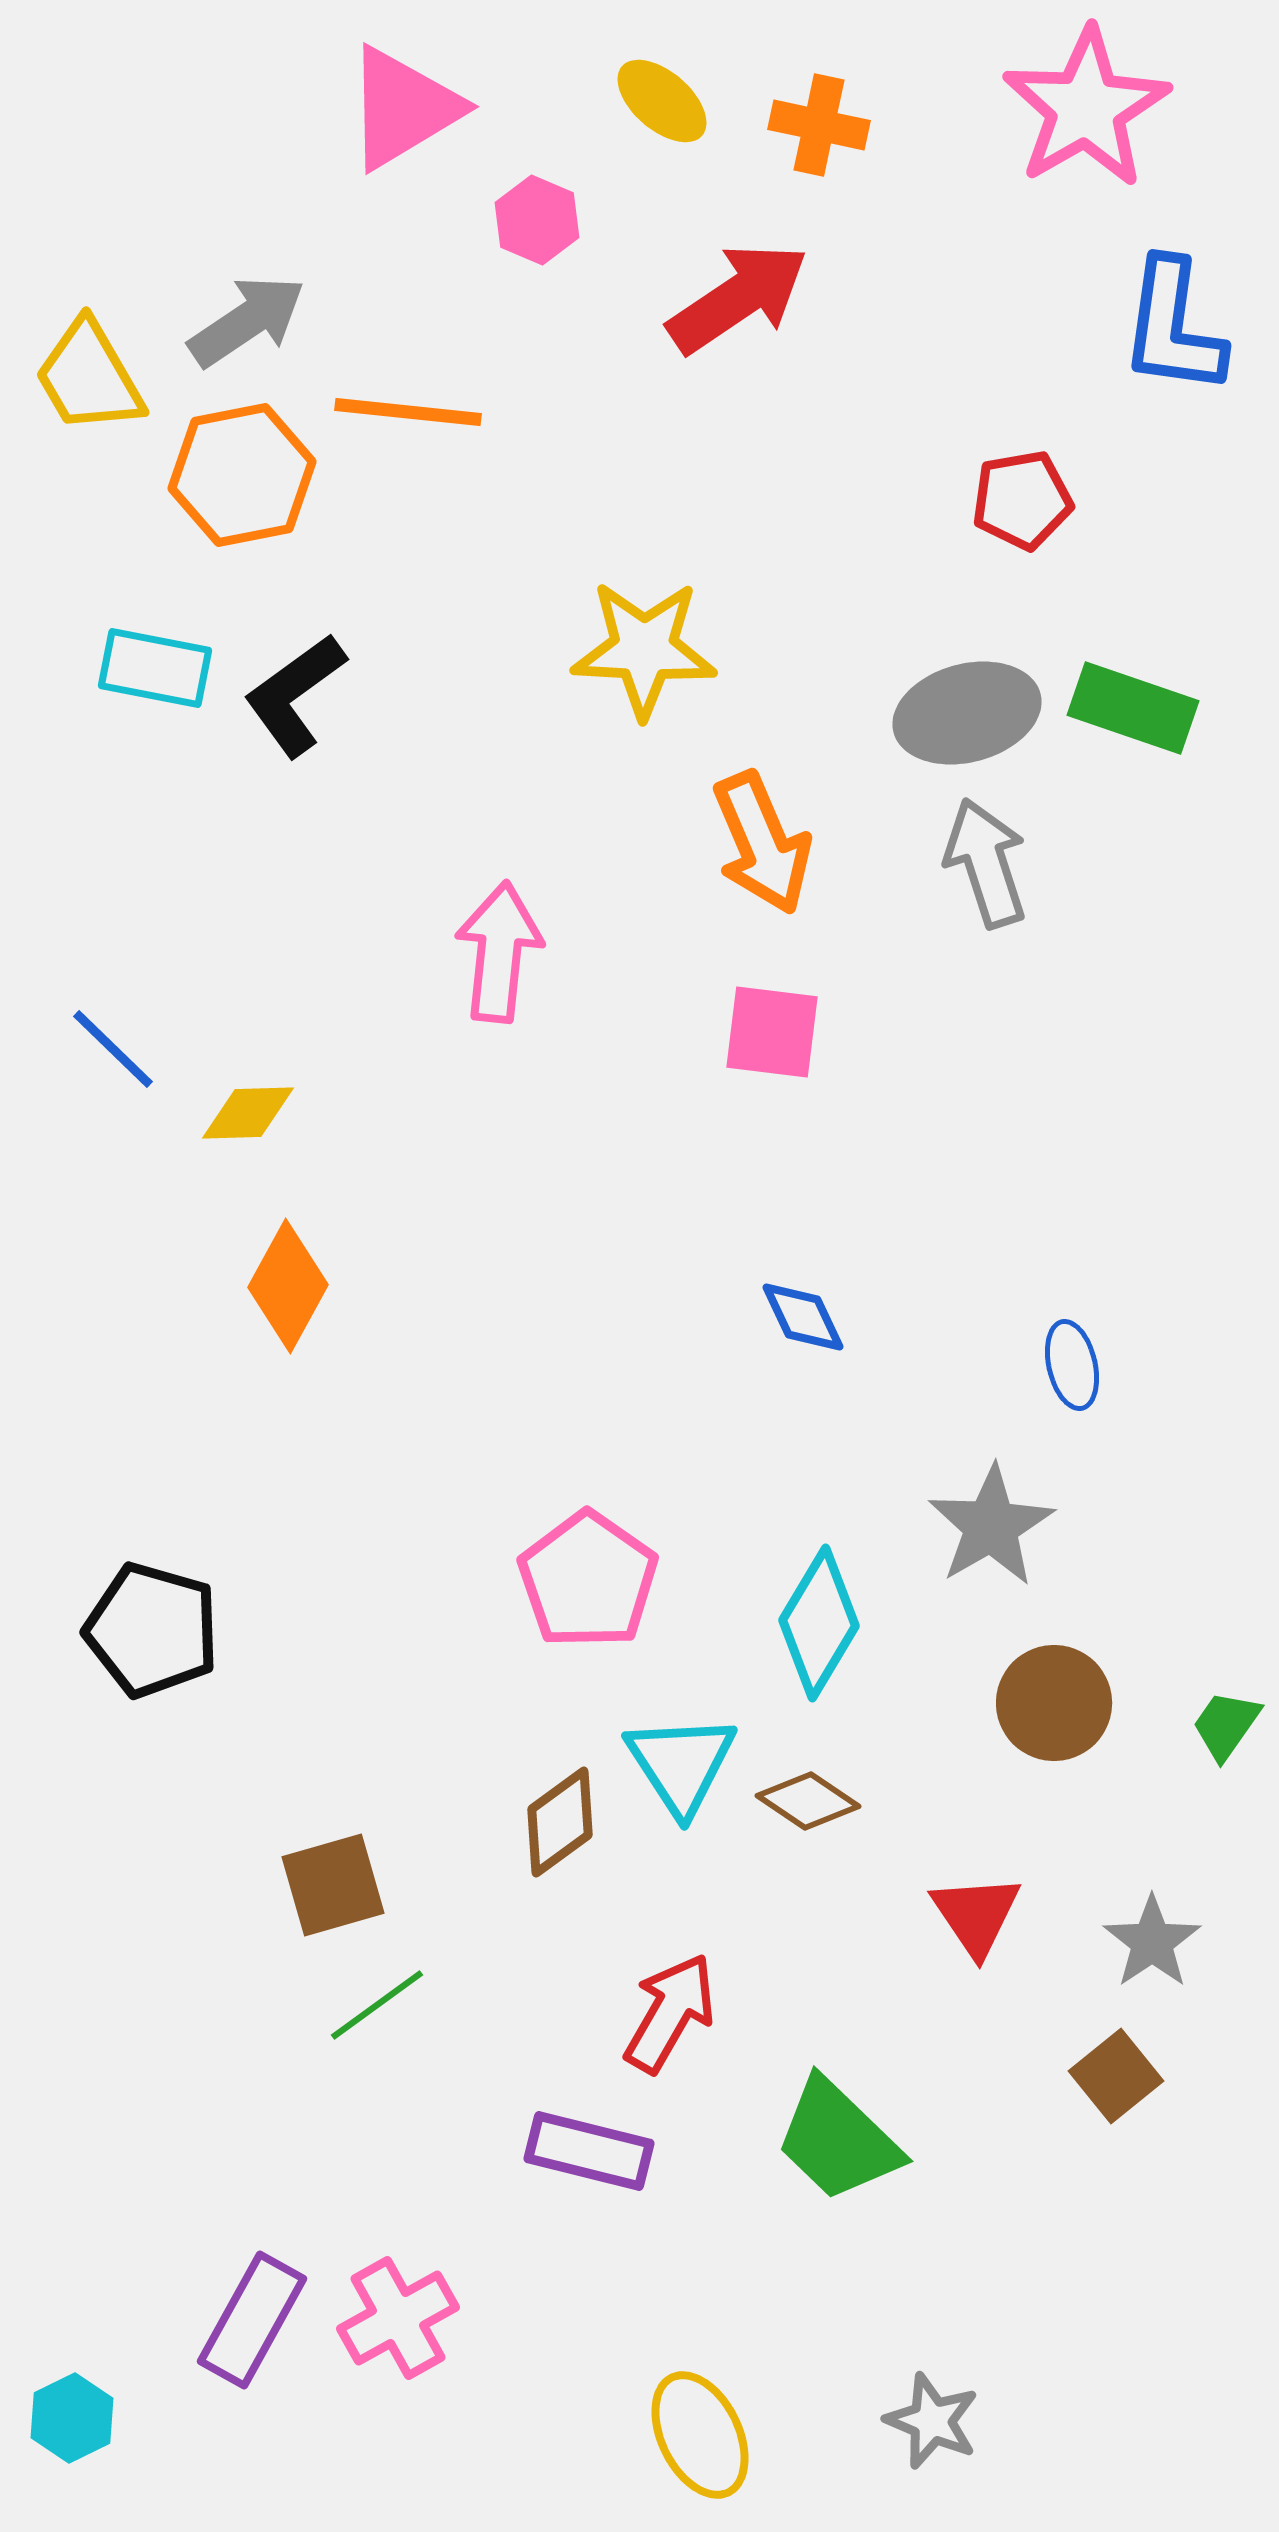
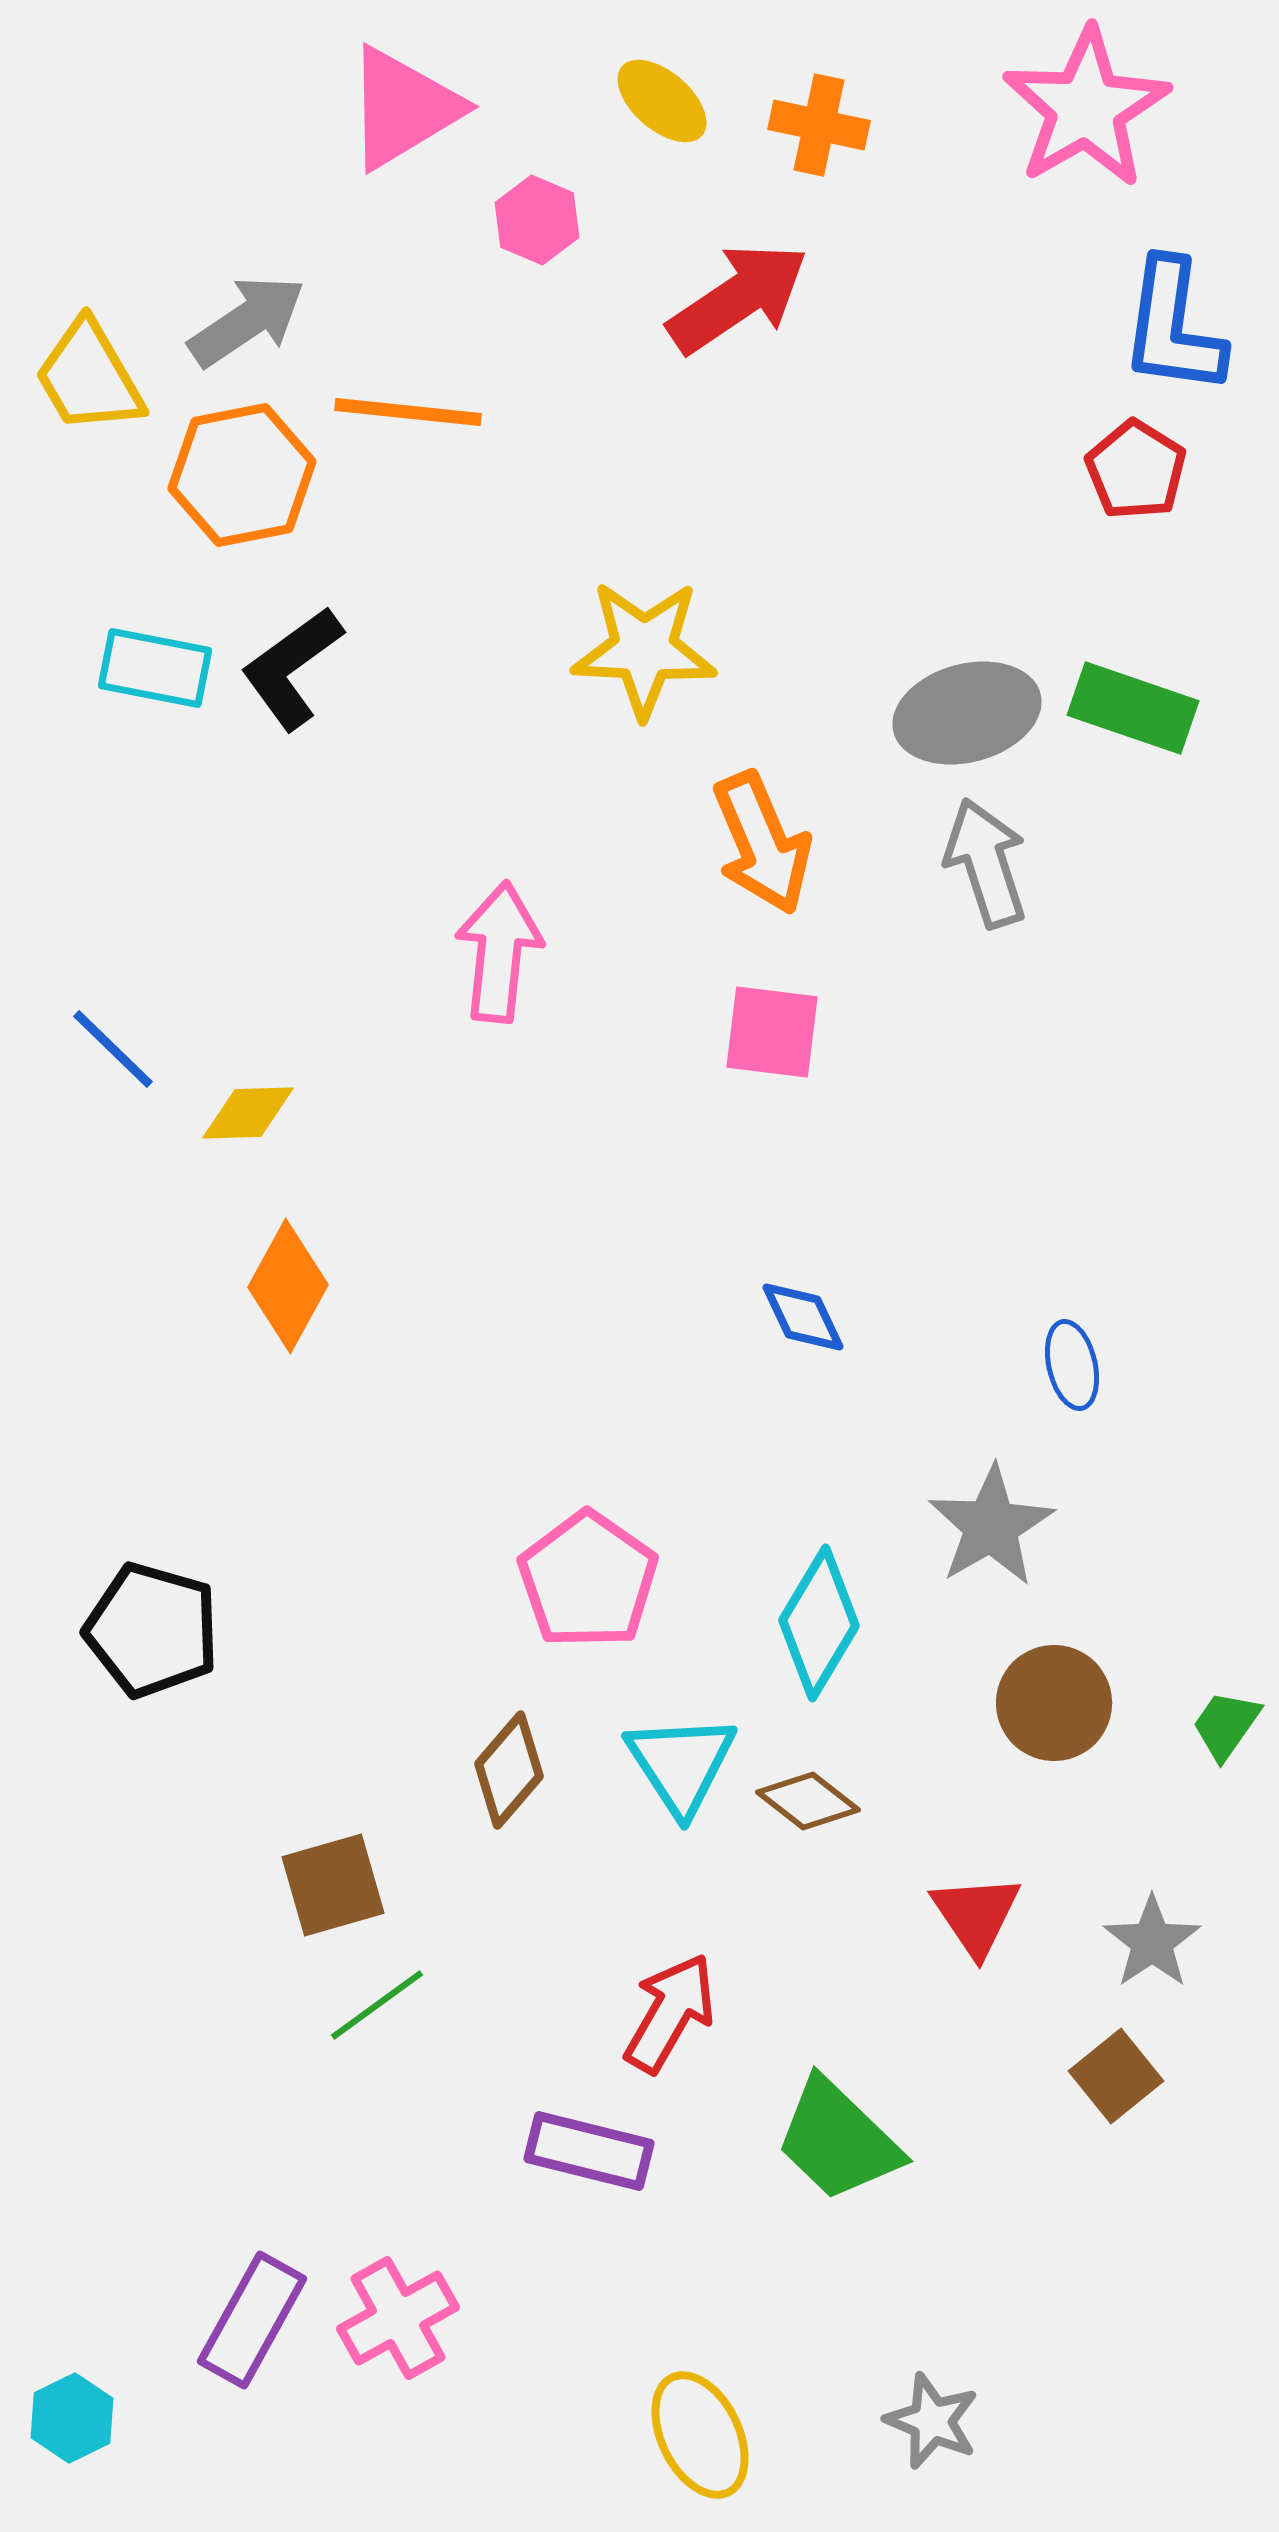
red pentagon at (1022, 500): moved 114 px right, 30 px up; rotated 30 degrees counterclockwise
black L-shape at (295, 695): moved 3 px left, 27 px up
brown diamond at (808, 1801): rotated 4 degrees clockwise
brown diamond at (560, 1822): moved 51 px left, 52 px up; rotated 13 degrees counterclockwise
